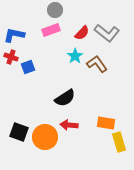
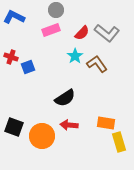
gray circle: moved 1 px right
blue L-shape: moved 18 px up; rotated 15 degrees clockwise
black square: moved 5 px left, 5 px up
orange circle: moved 3 px left, 1 px up
